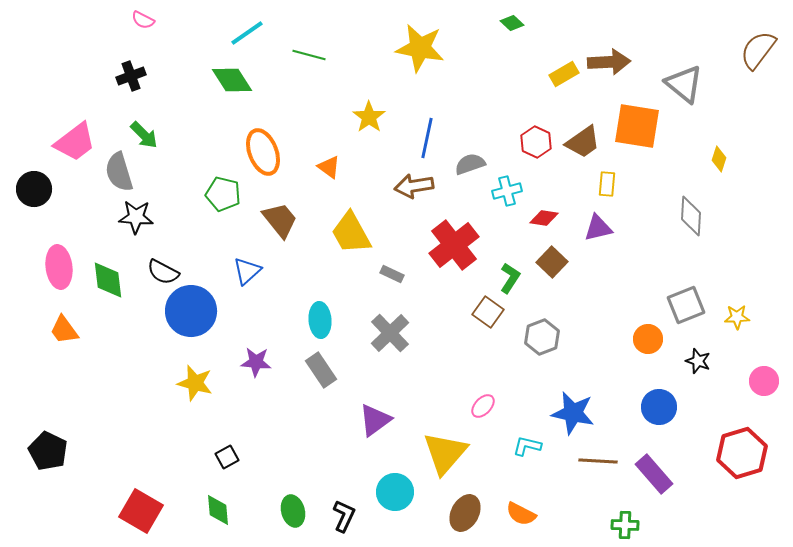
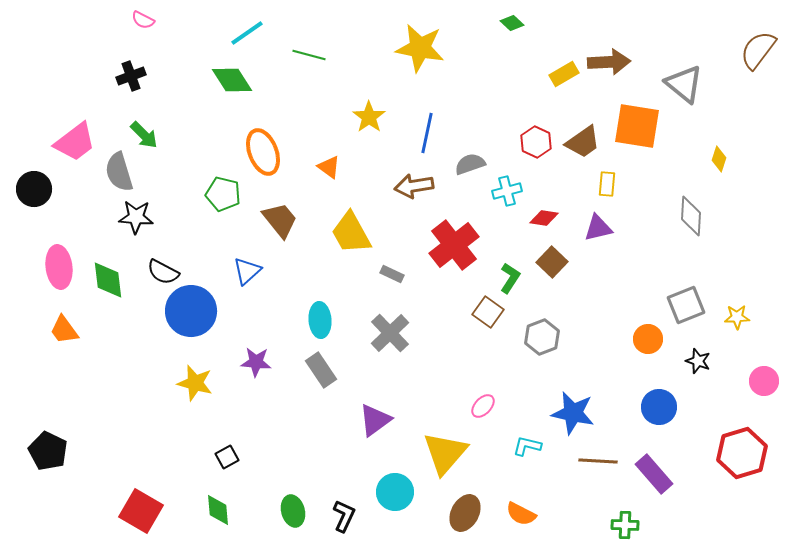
blue line at (427, 138): moved 5 px up
